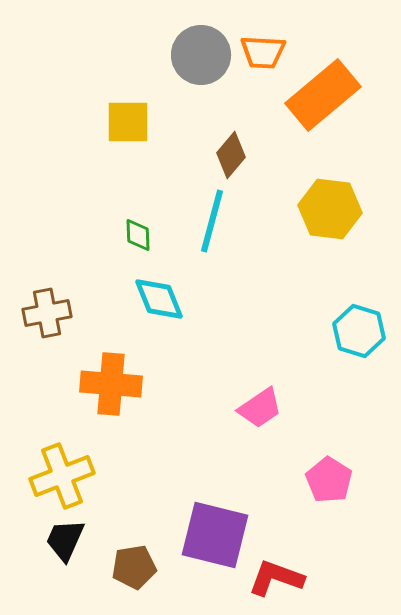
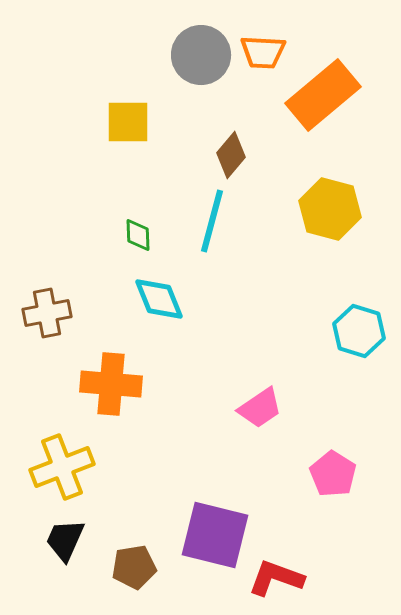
yellow hexagon: rotated 8 degrees clockwise
yellow cross: moved 9 px up
pink pentagon: moved 4 px right, 6 px up
